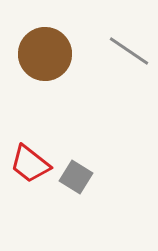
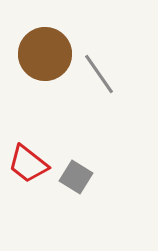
gray line: moved 30 px left, 23 px down; rotated 21 degrees clockwise
red trapezoid: moved 2 px left
